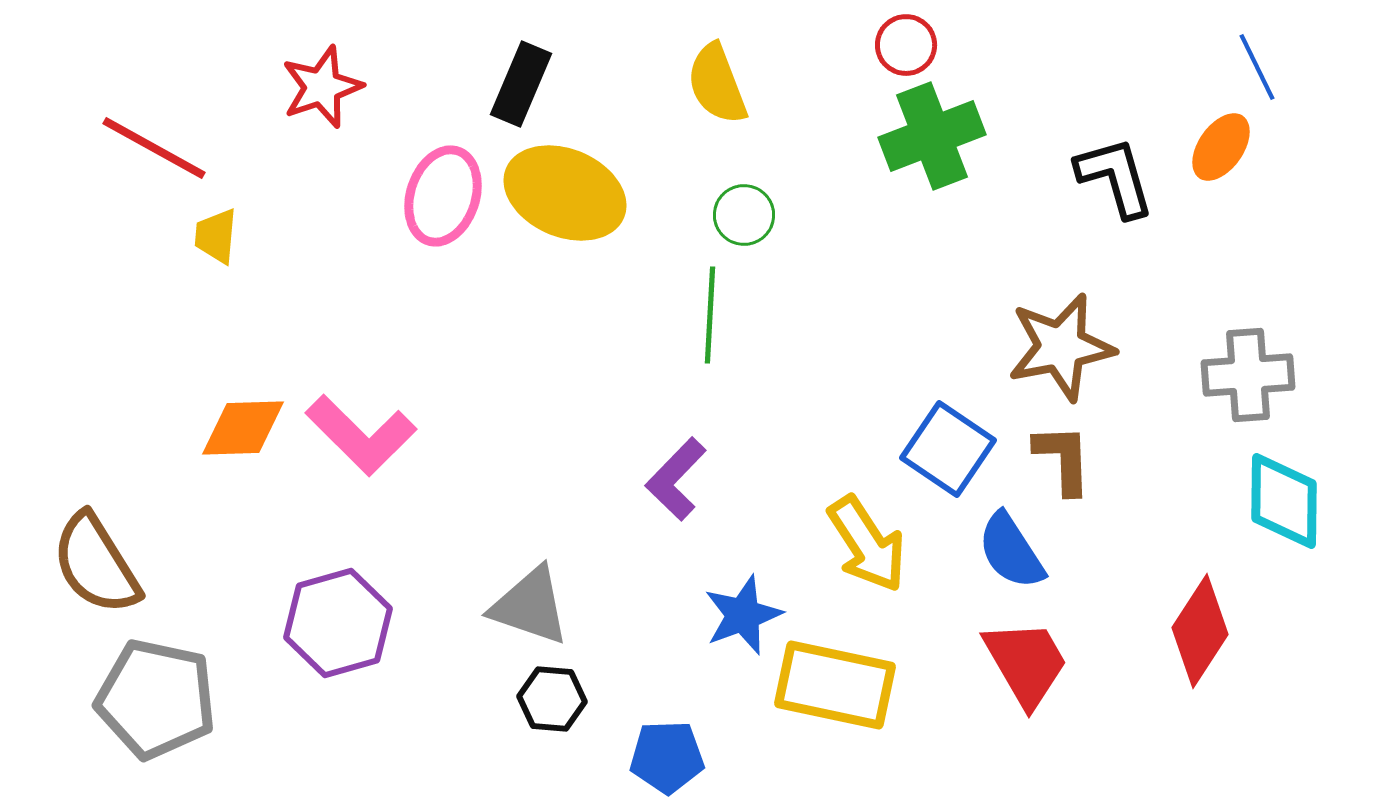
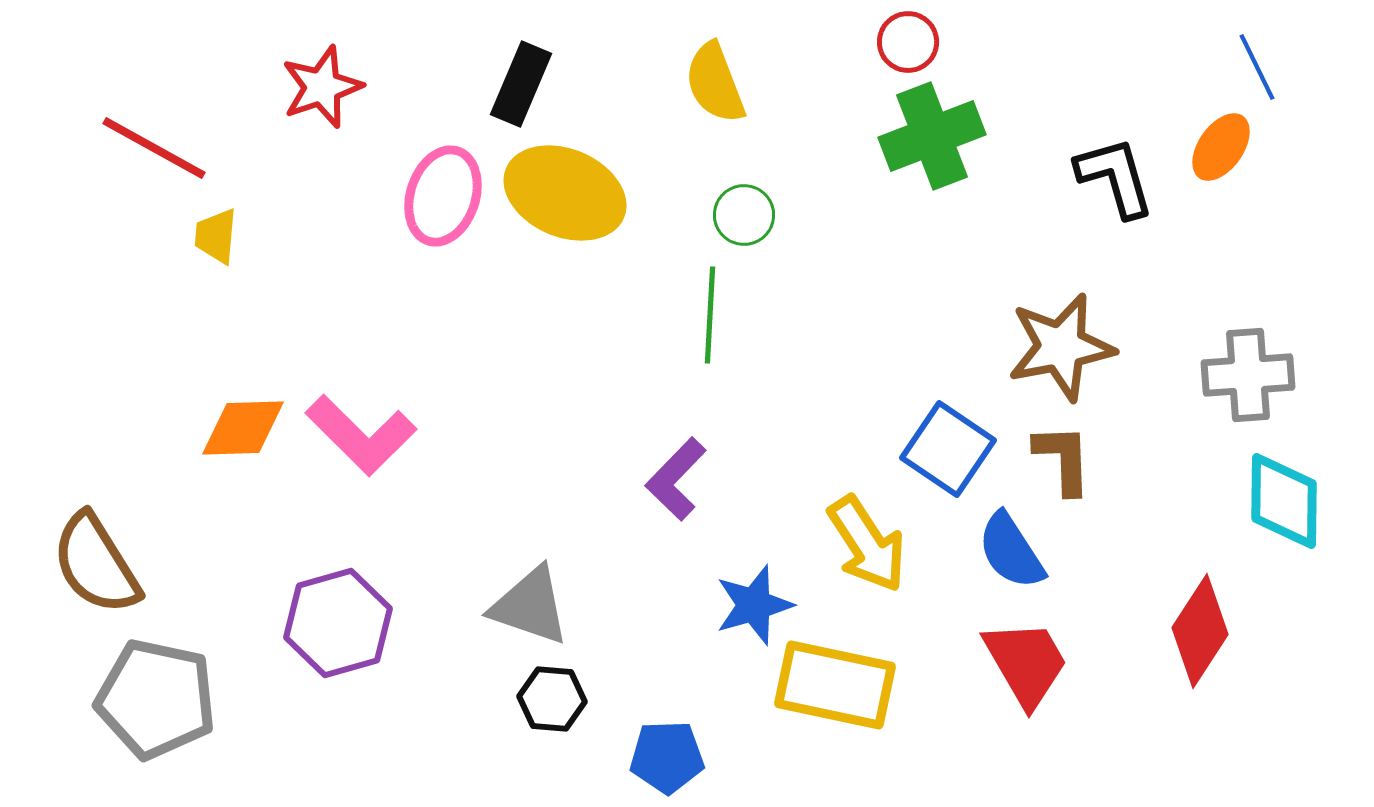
red circle: moved 2 px right, 3 px up
yellow semicircle: moved 2 px left, 1 px up
blue star: moved 11 px right, 10 px up; rotated 4 degrees clockwise
